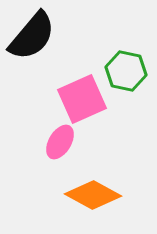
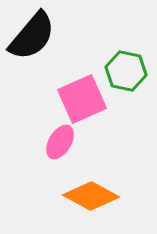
orange diamond: moved 2 px left, 1 px down
